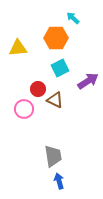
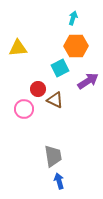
cyan arrow: rotated 64 degrees clockwise
orange hexagon: moved 20 px right, 8 px down
